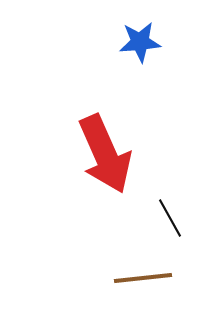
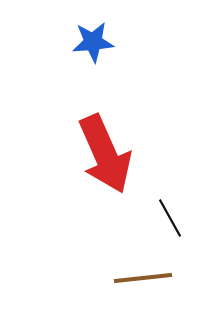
blue star: moved 47 px left
